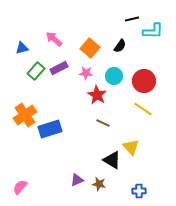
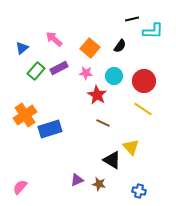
blue triangle: rotated 24 degrees counterclockwise
blue cross: rotated 16 degrees clockwise
